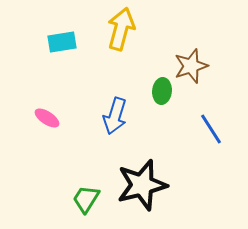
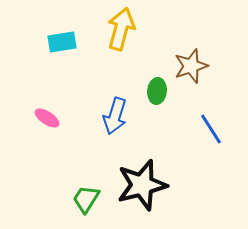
green ellipse: moved 5 px left
